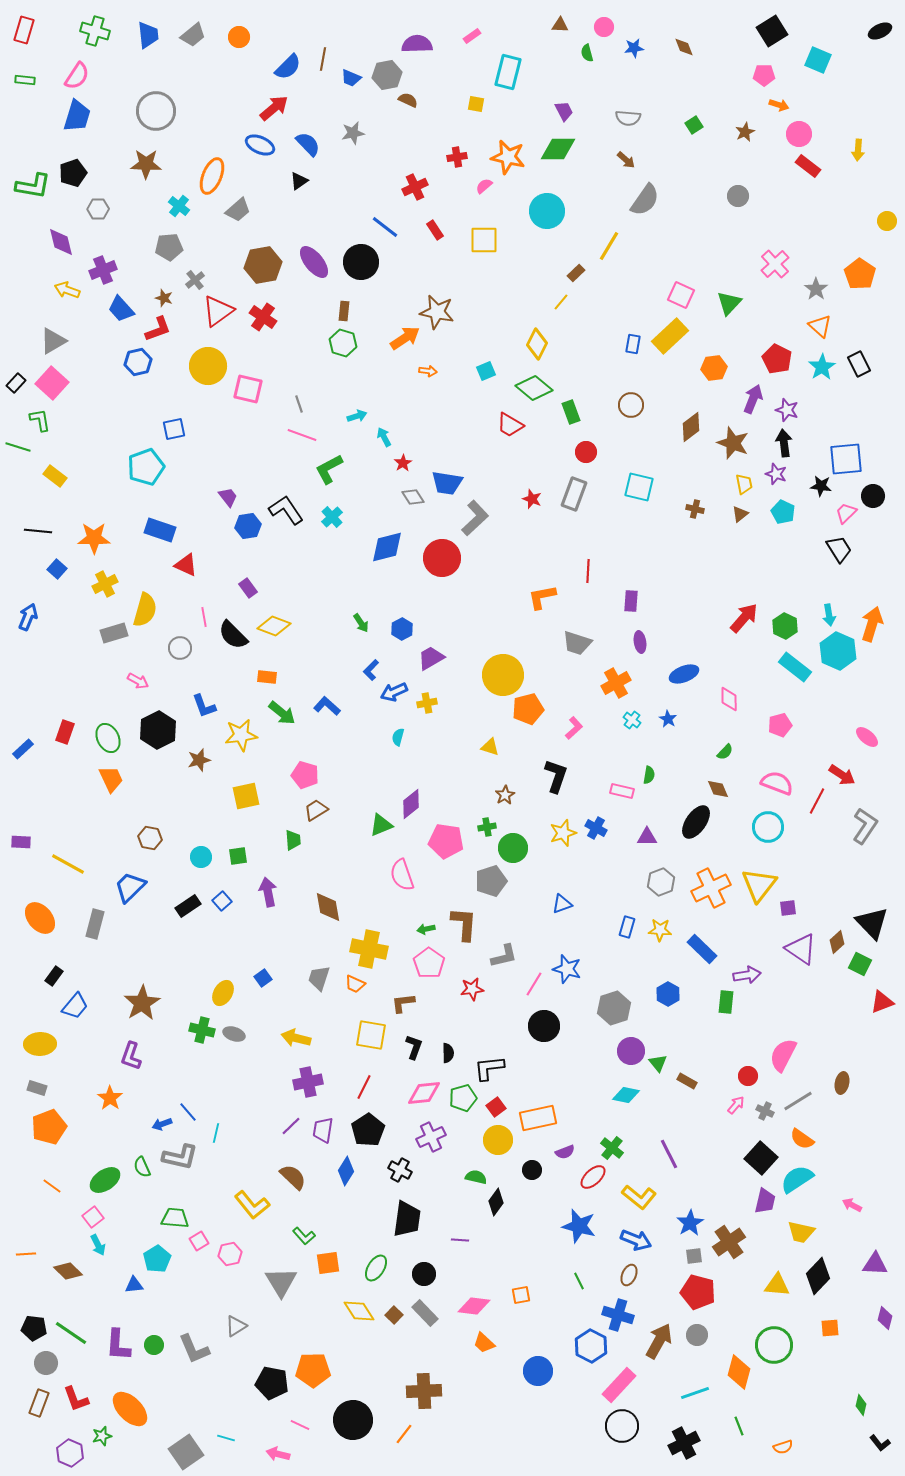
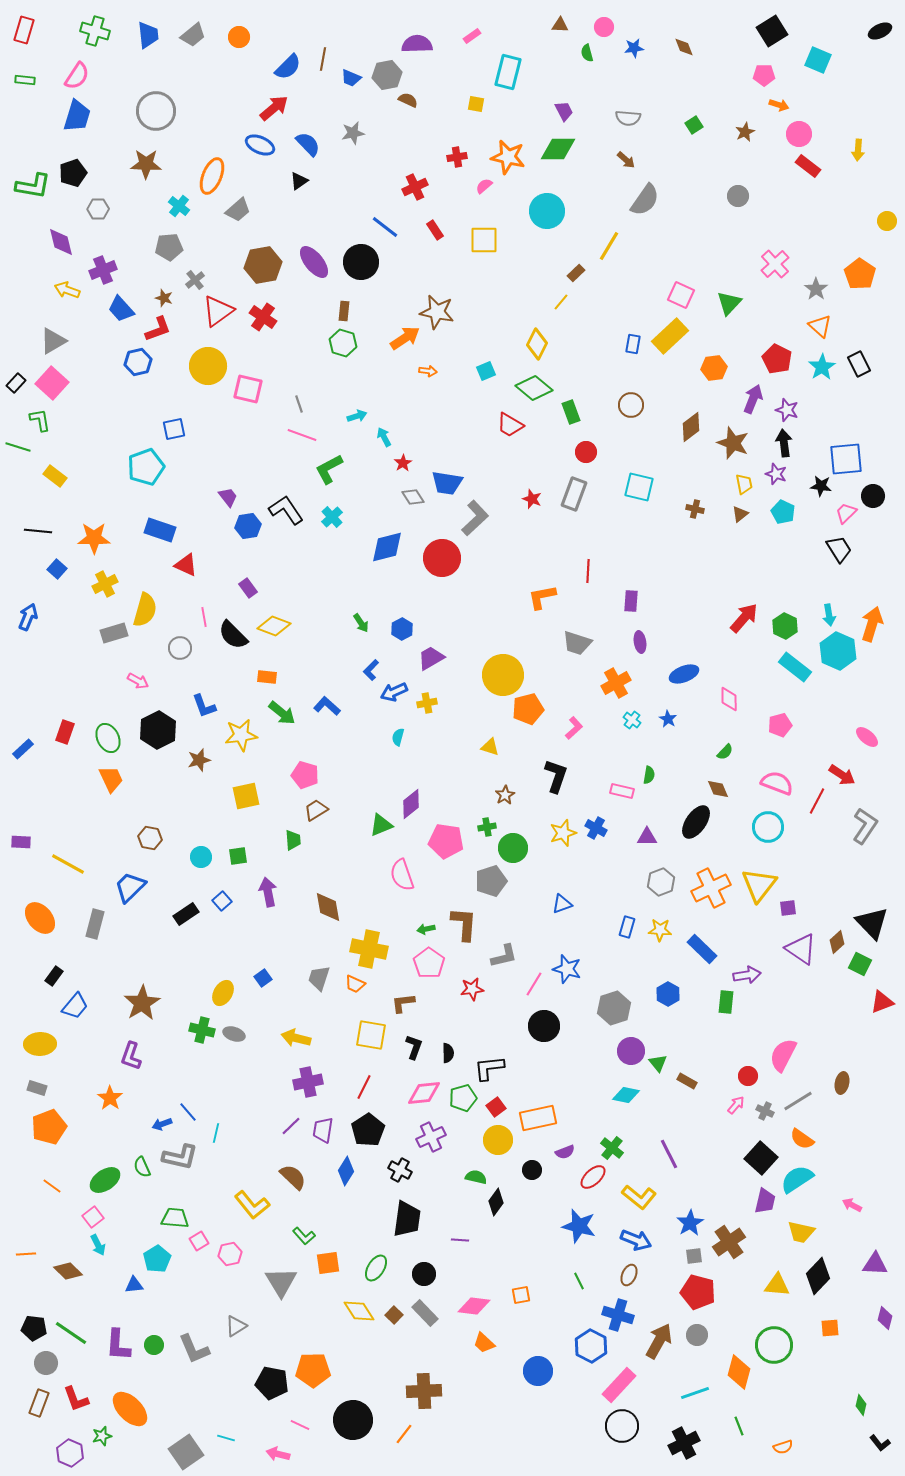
black rectangle at (188, 906): moved 2 px left, 8 px down
